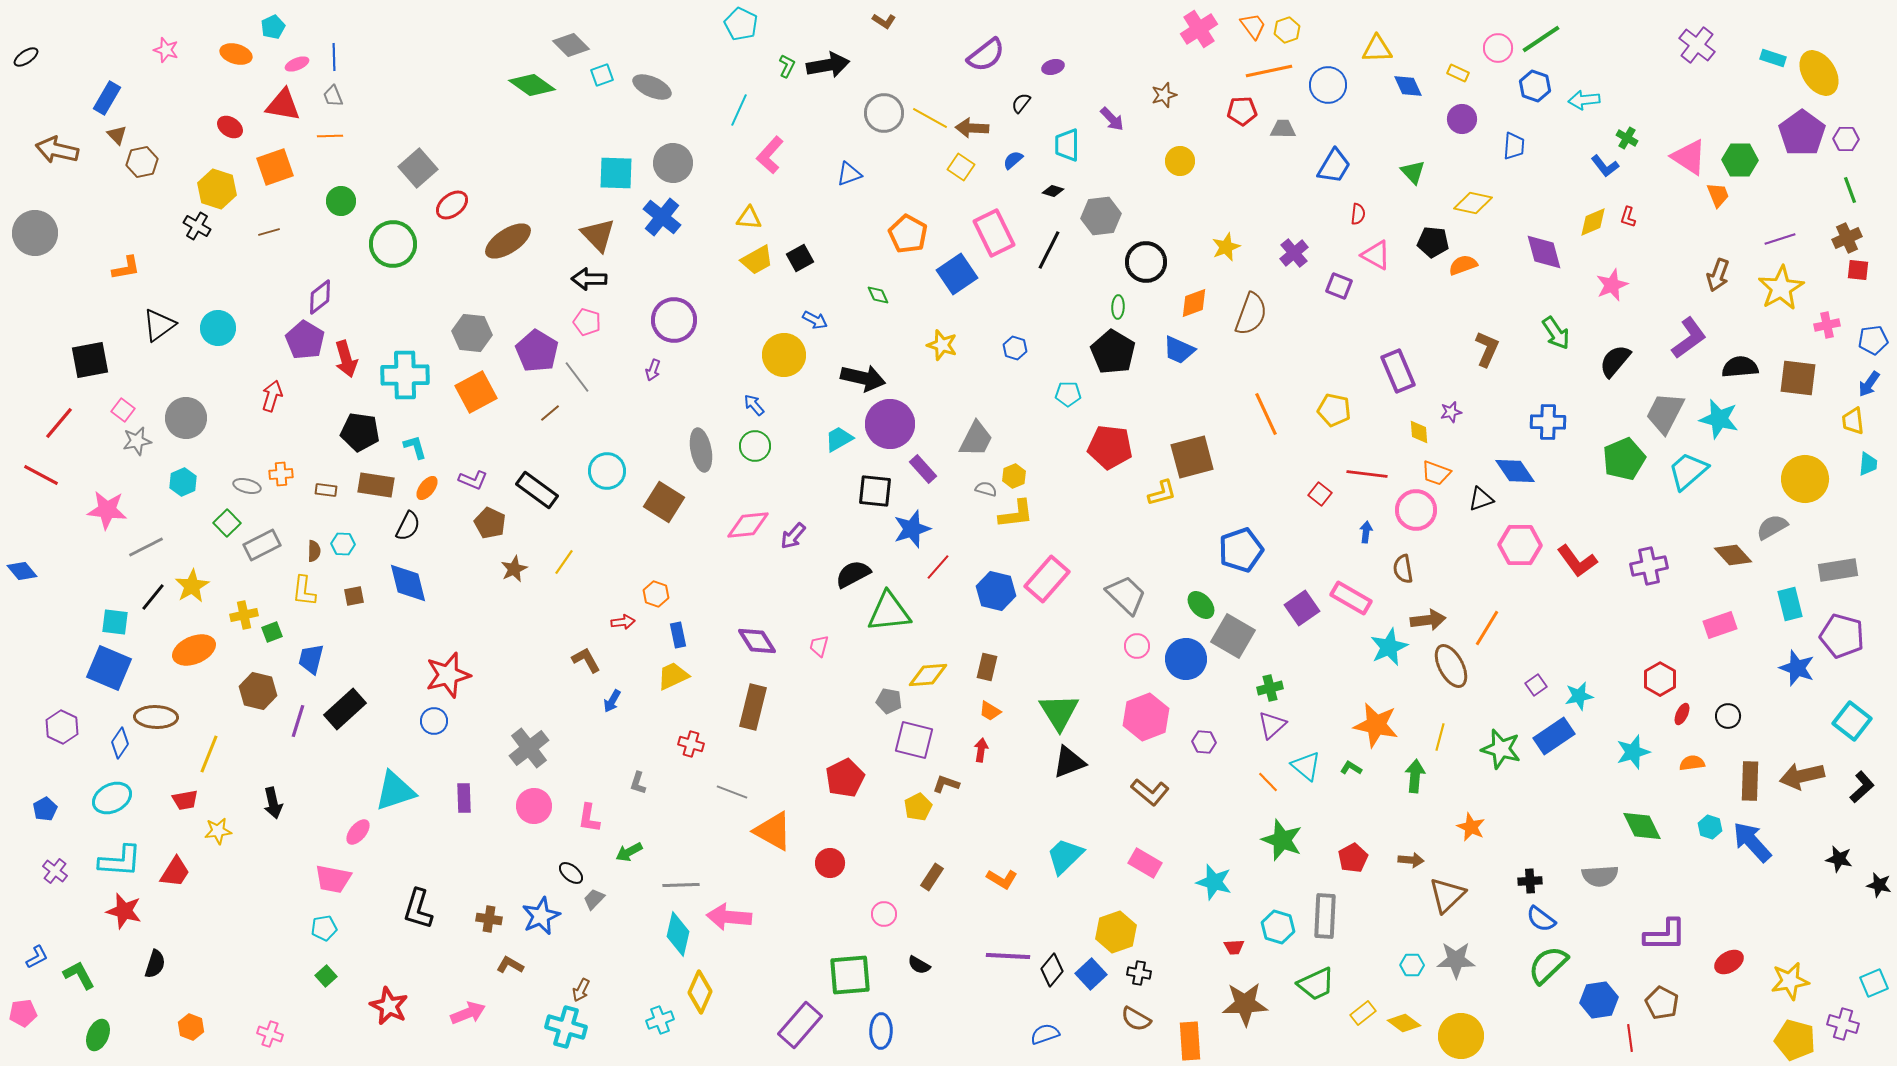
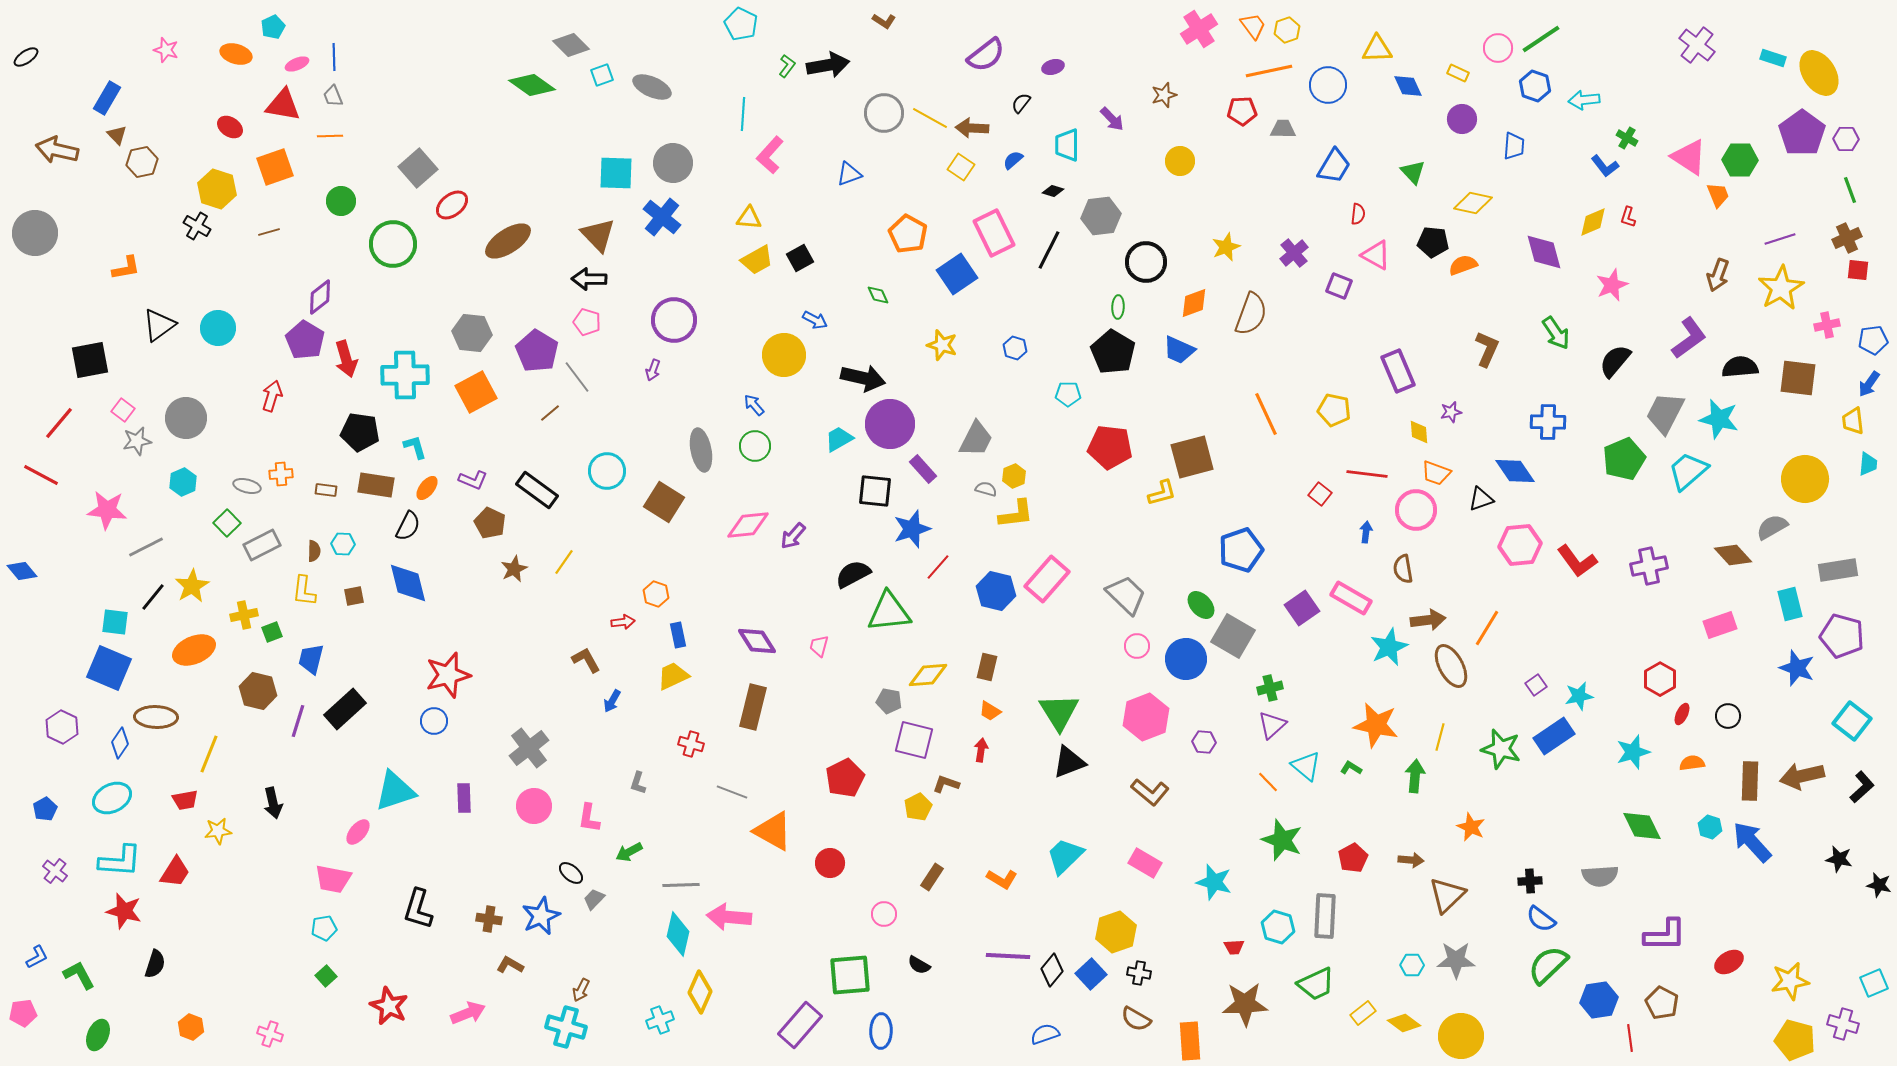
green L-shape at (787, 66): rotated 10 degrees clockwise
cyan line at (739, 110): moved 4 px right, 4 px down; rotated 20 degrees counterclockwise
pink hexagon at (1520, 545): rotated 6 degrees counterclockwise
